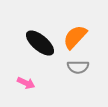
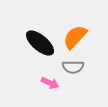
gray semicircle: moved 5 px left
pink arrow: moved 24 px right
